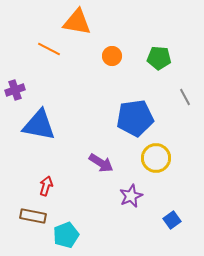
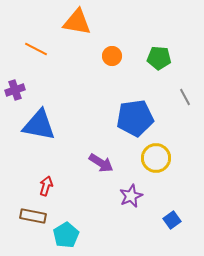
orange line: moved 13 px left
cyan pentagon: rotated 10 degrees counterclockwise
